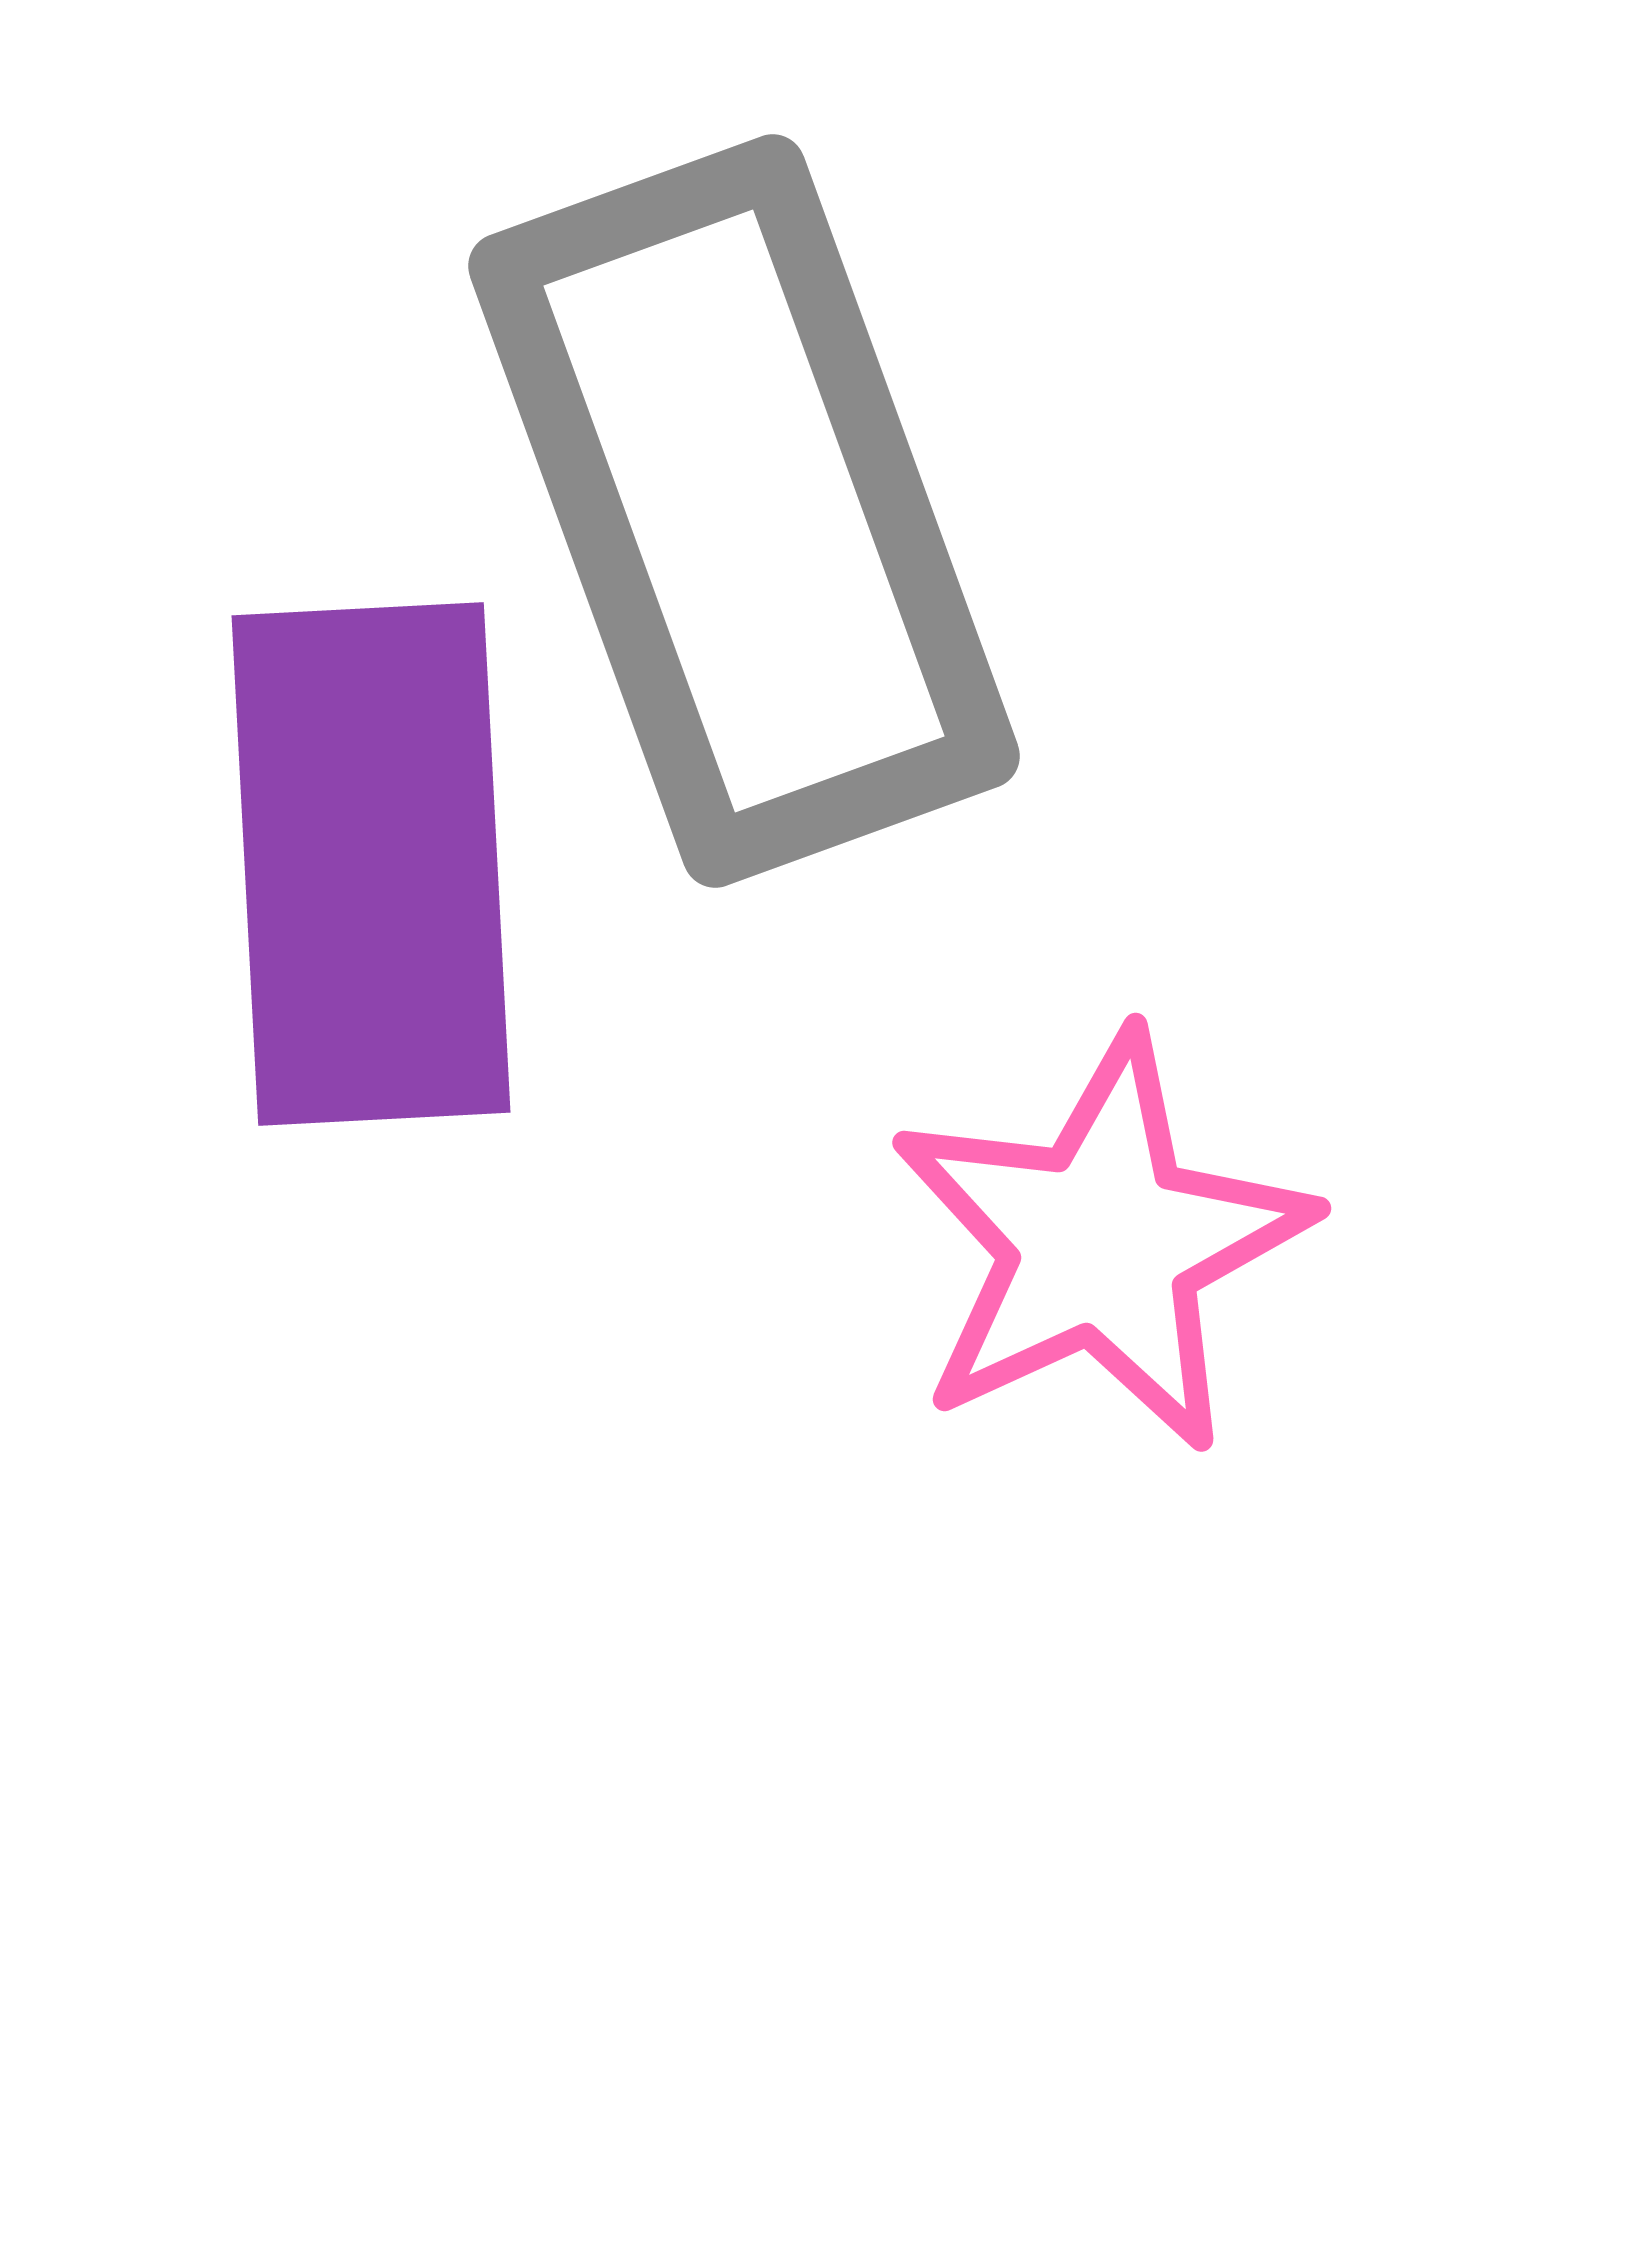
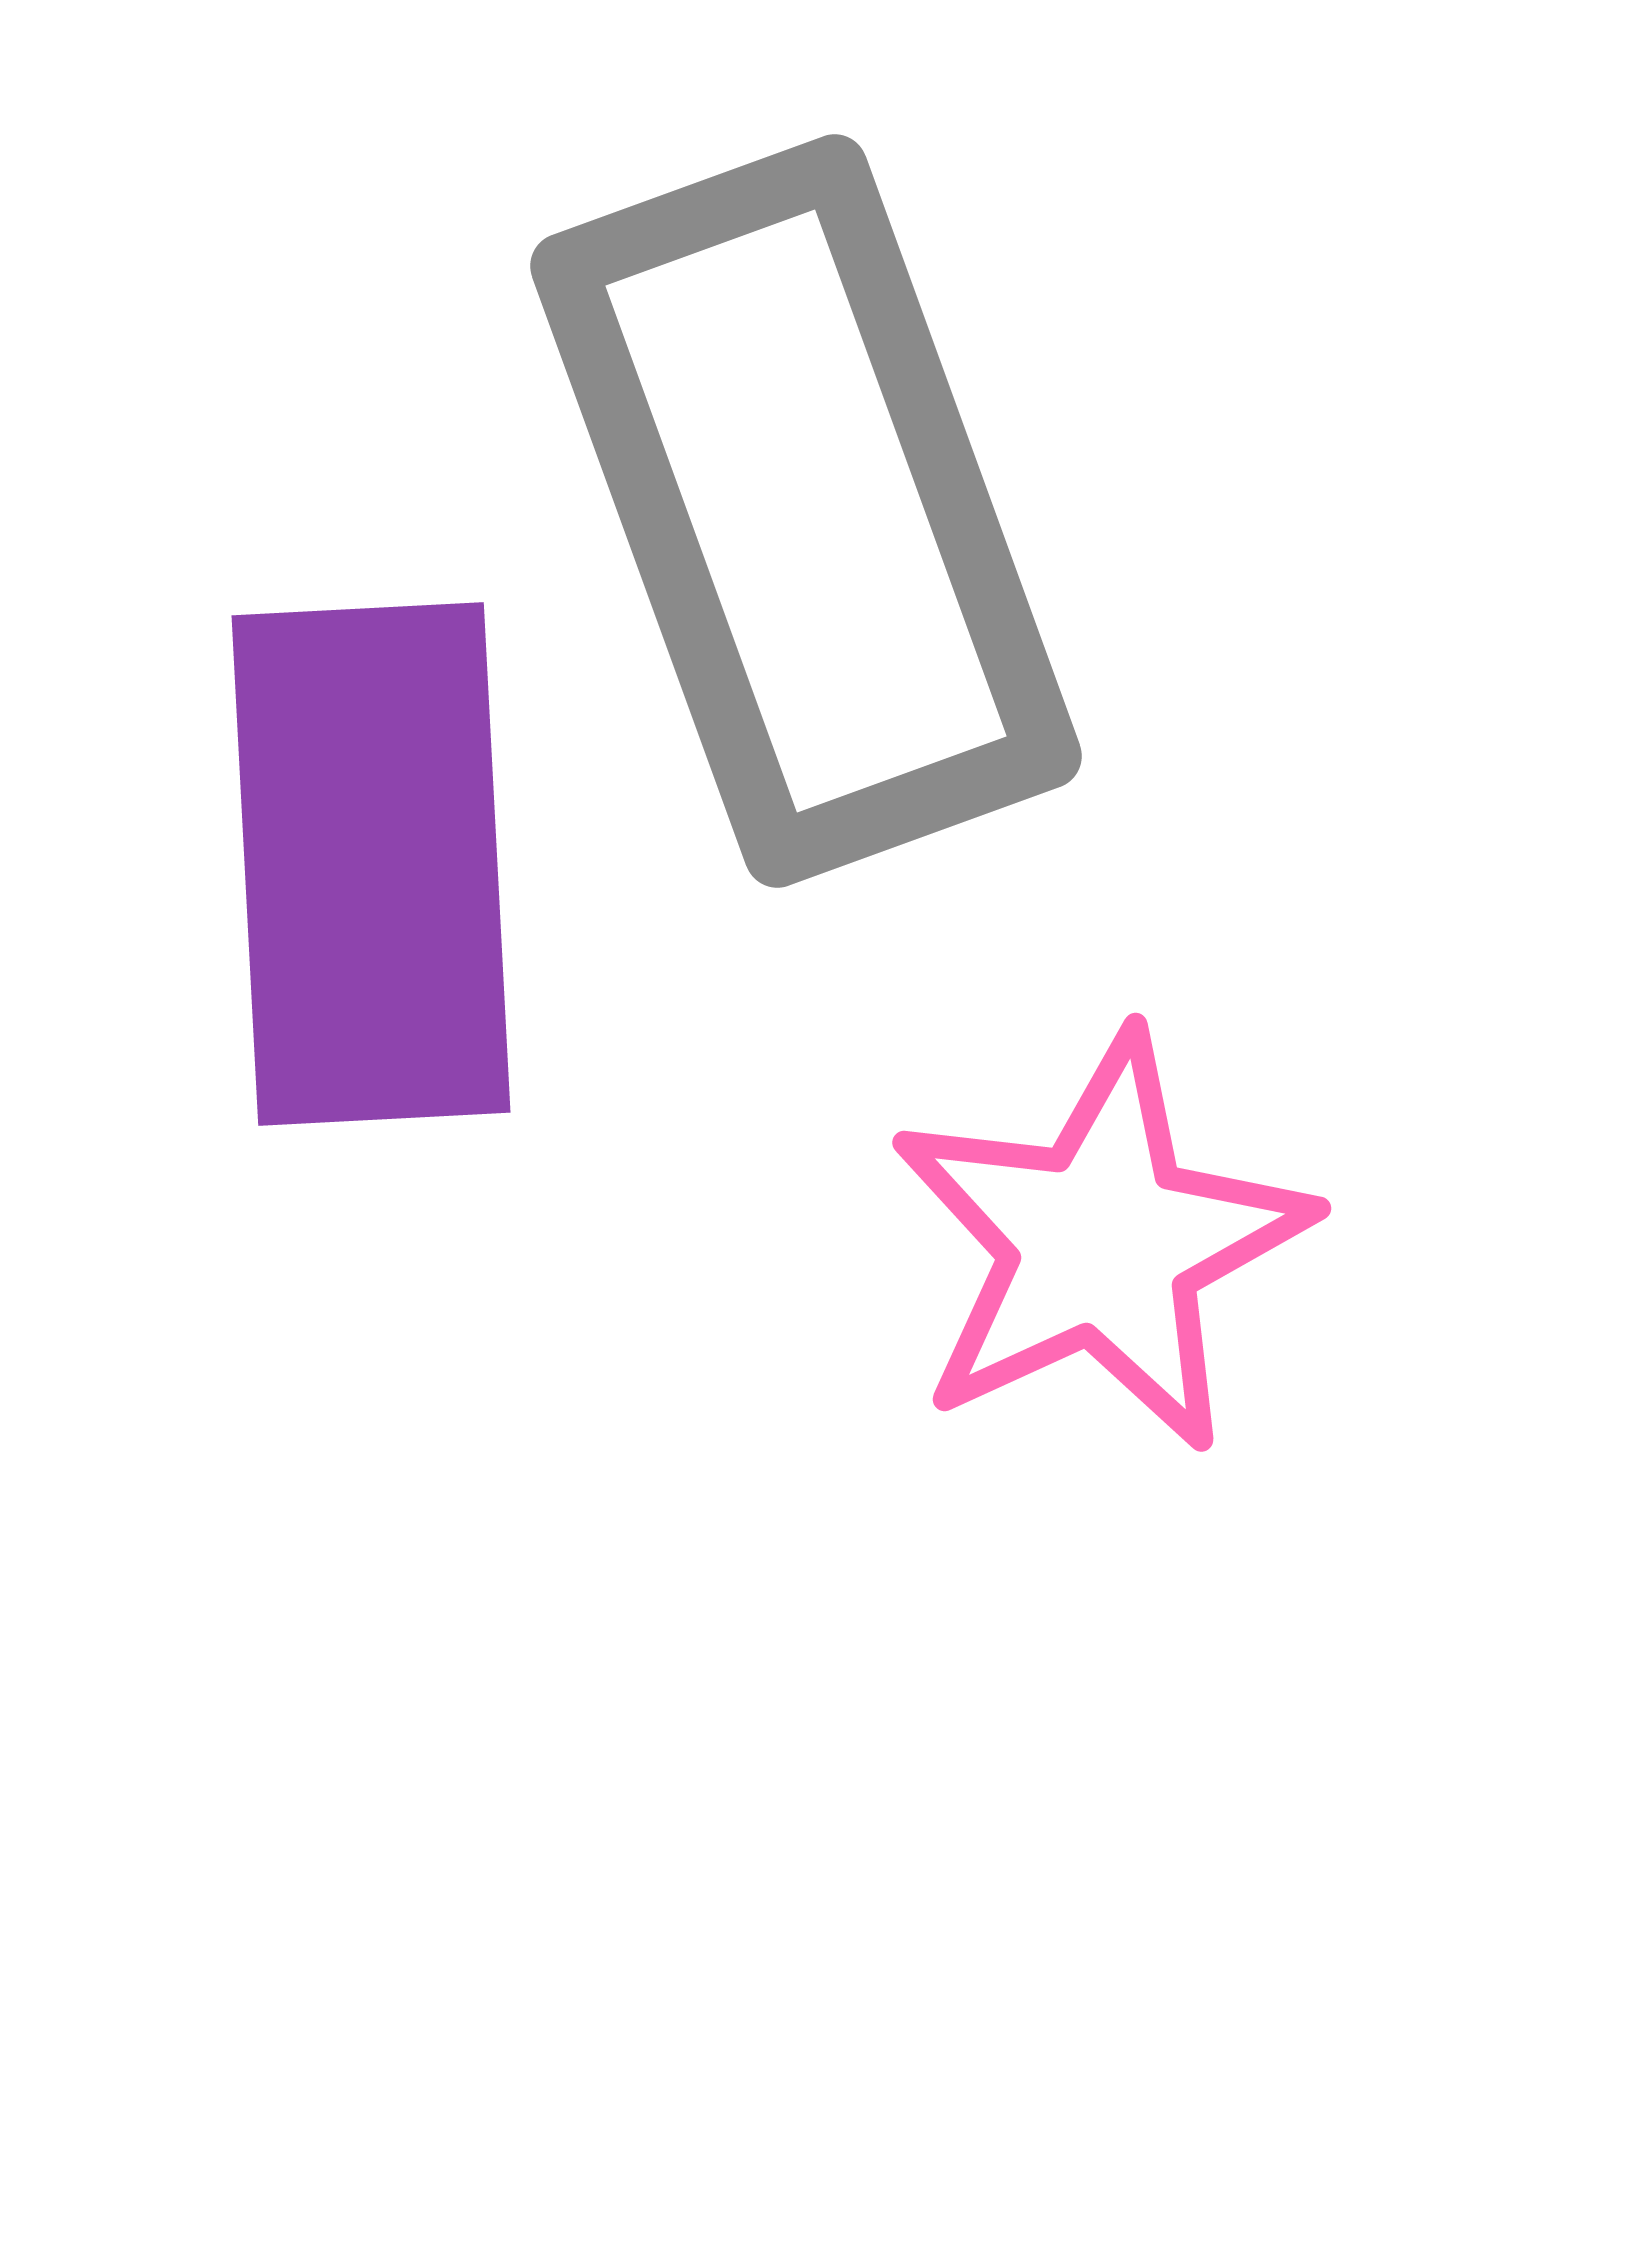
gray rectangle: moved 62 px right
